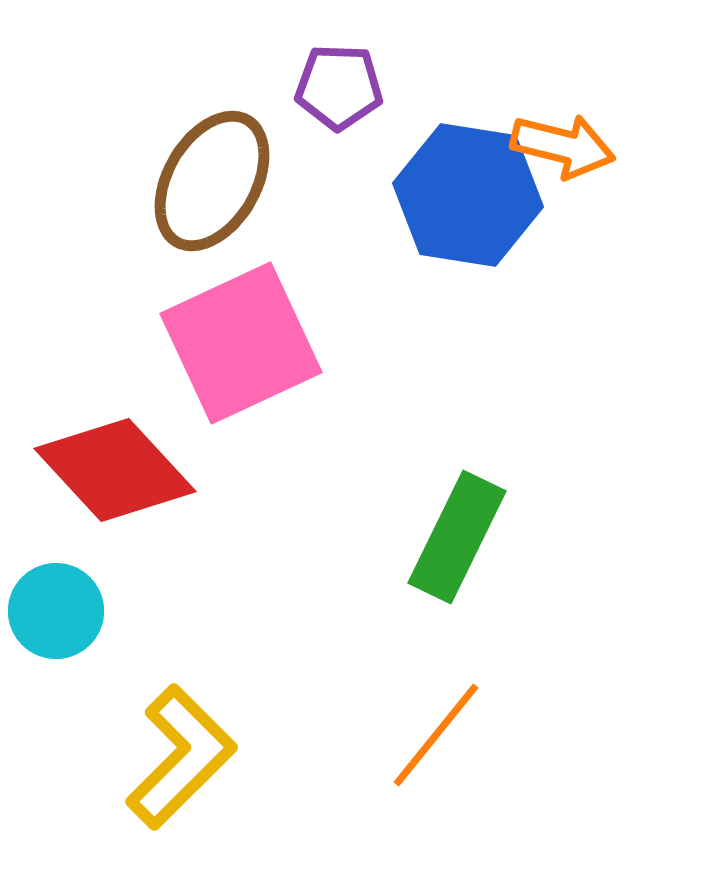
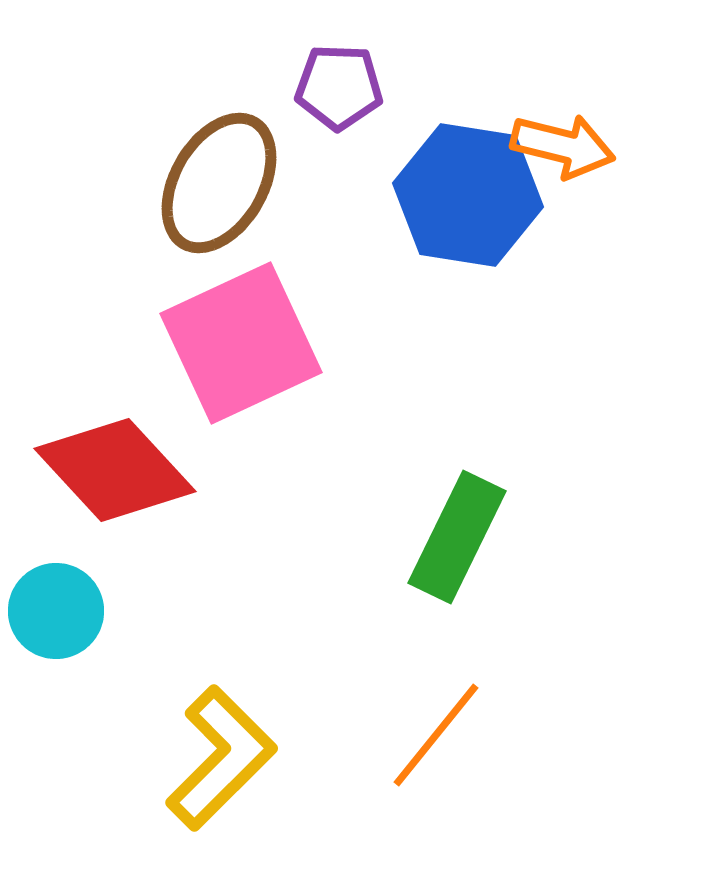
brown ellipse: moved 7 px right, 2 px down
yellow L-shape: moved 40 px right, 1 px down
